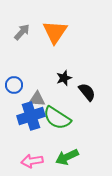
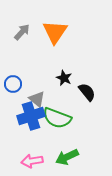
black star: rotated 28 degrees counterclockwise
blue circle: moved 1 px left, 1 px up
gray triangle: rotated 36 degrees clockwise
green semicircle: rotated 12 degrees counterclockwise
